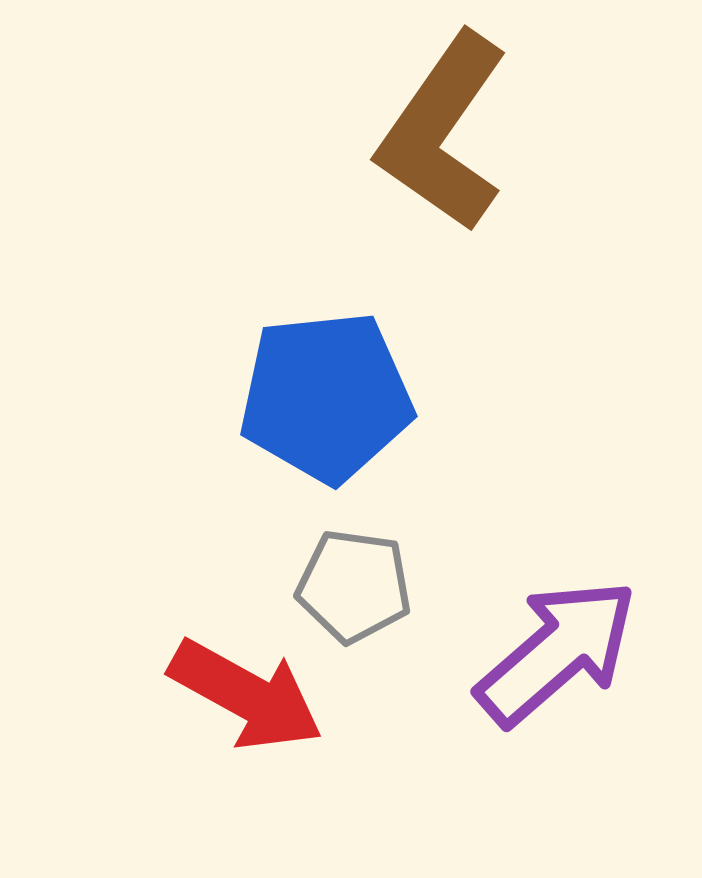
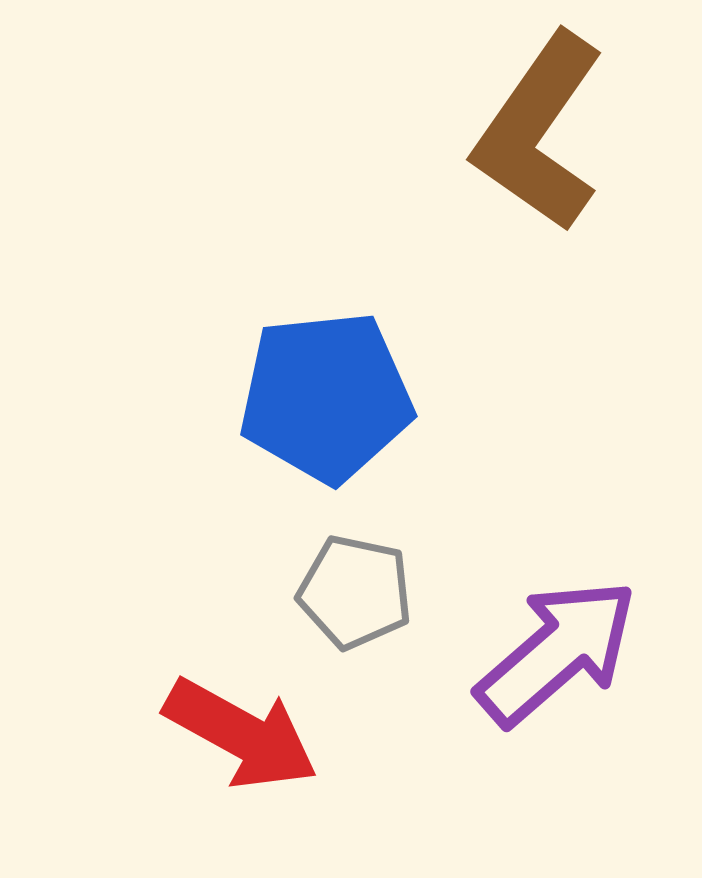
brown L-shape: moved 96 px right
gray pentagon: moved 1 px right, 6 px down; rotated 4 degrees clockwise
red arrow: moved 5 px left, 39 px down
